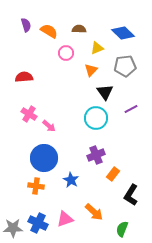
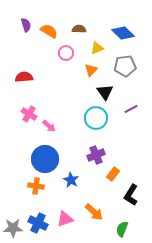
blue circle: moved 1 px right, 1 px down
